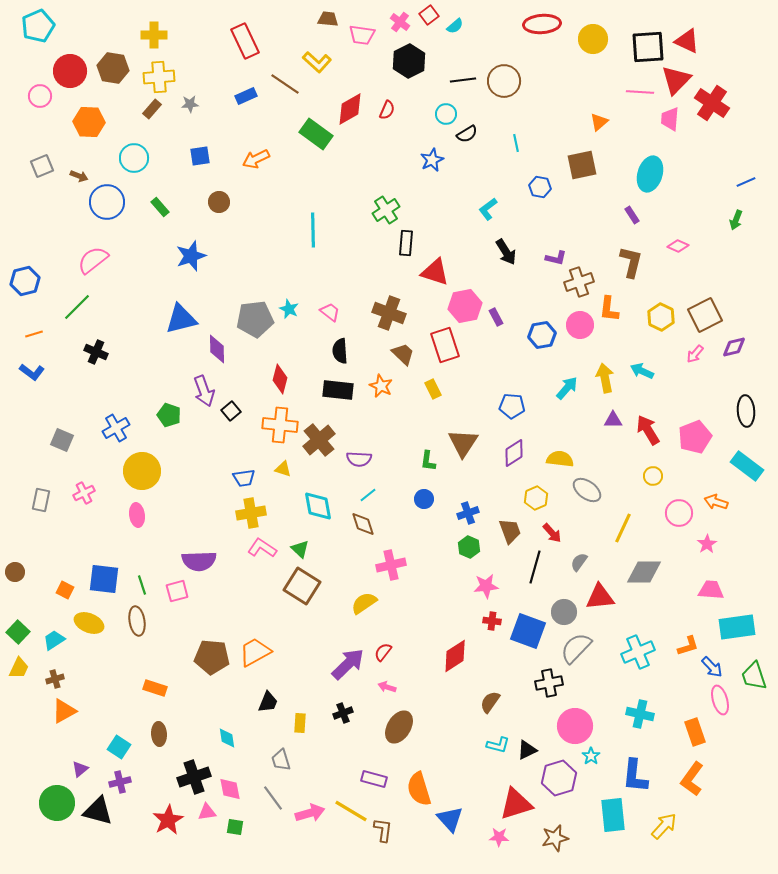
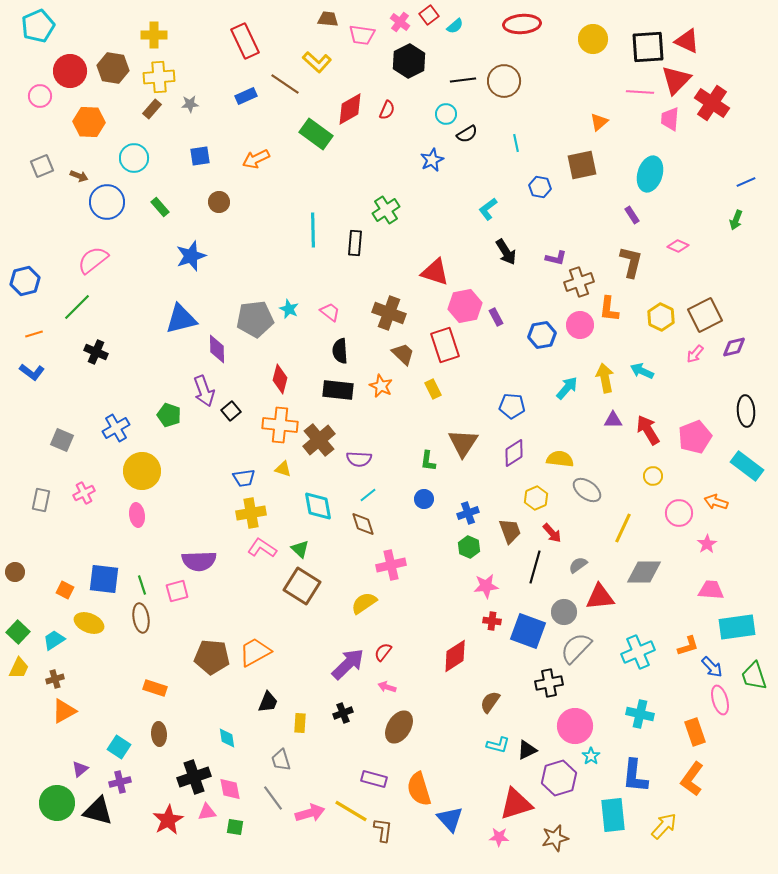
red ellipse at (542, 24): moved 20 px left
black rectangle at (406, 243): moved 51 px left
gray semicircle at (579, 562): moved 1 px left, 3 px down; rotated 18 degrees clockwise
brown ellipse at (137, 621): moved 4 px right, 3 px up
